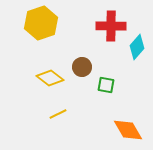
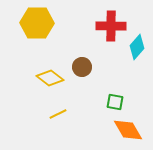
yellow hexagon: moved 4 px left; rotated 20 degrees clockwise
green square: moved 9 px right, 17 px down
